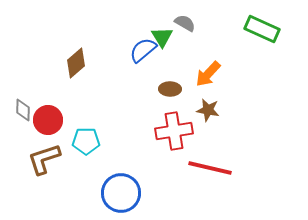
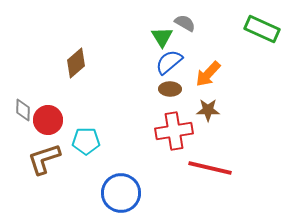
blue semicircle: moved 26 px right, 12 px down
brown star: rotated 10 degrees counterclockwise
